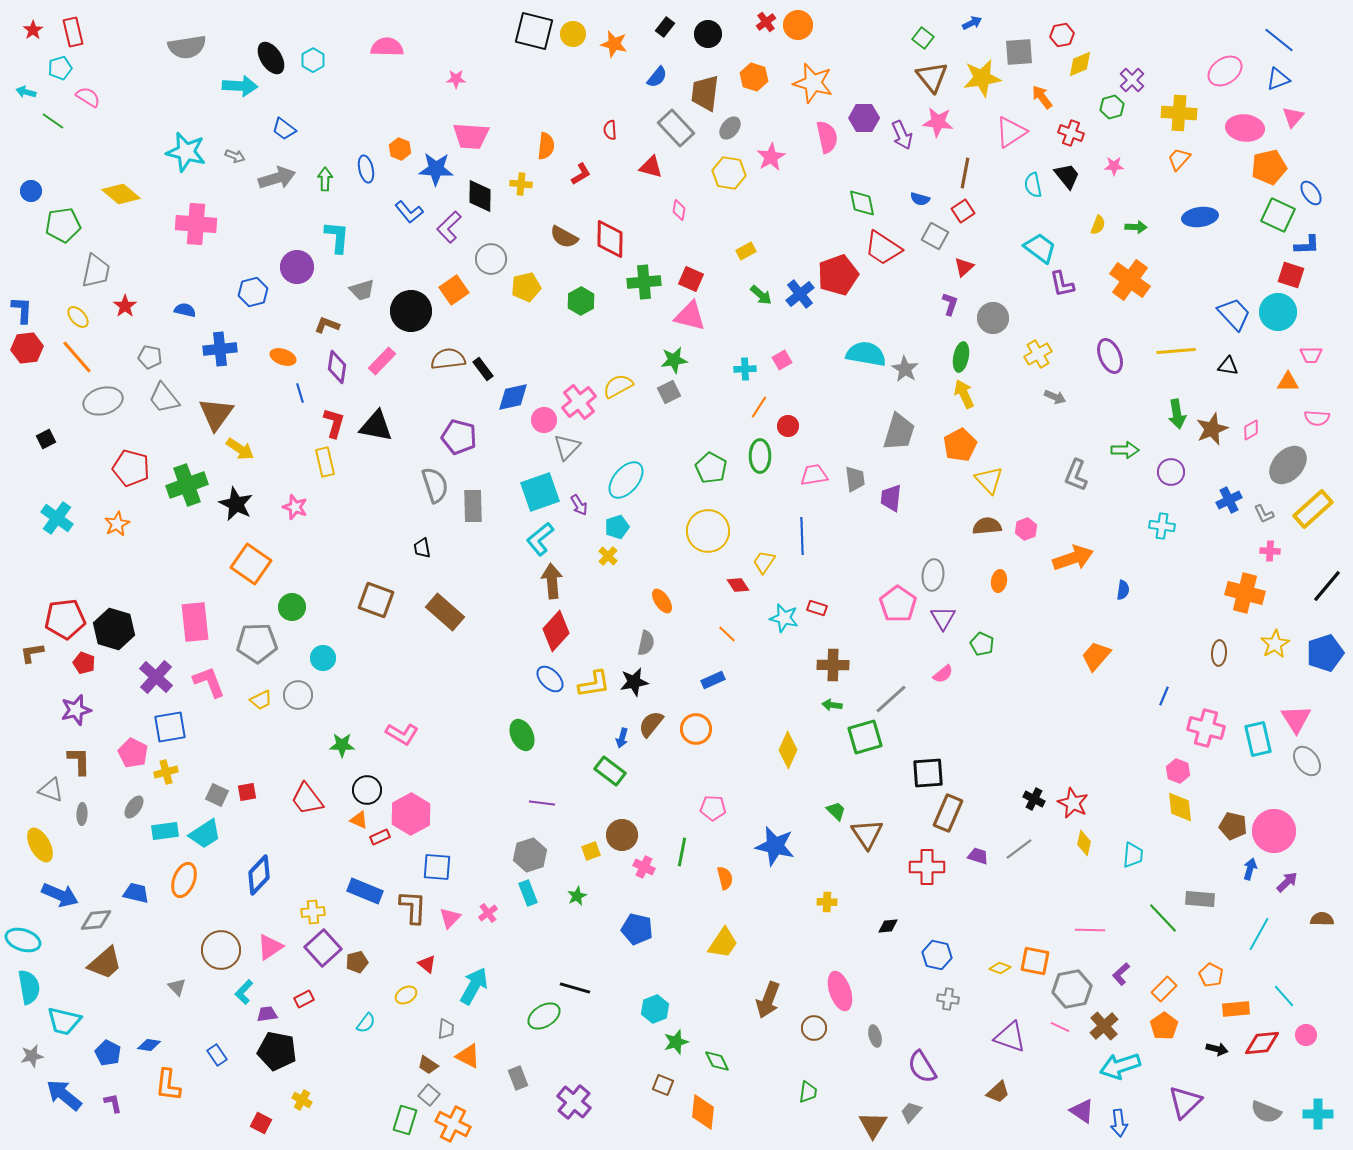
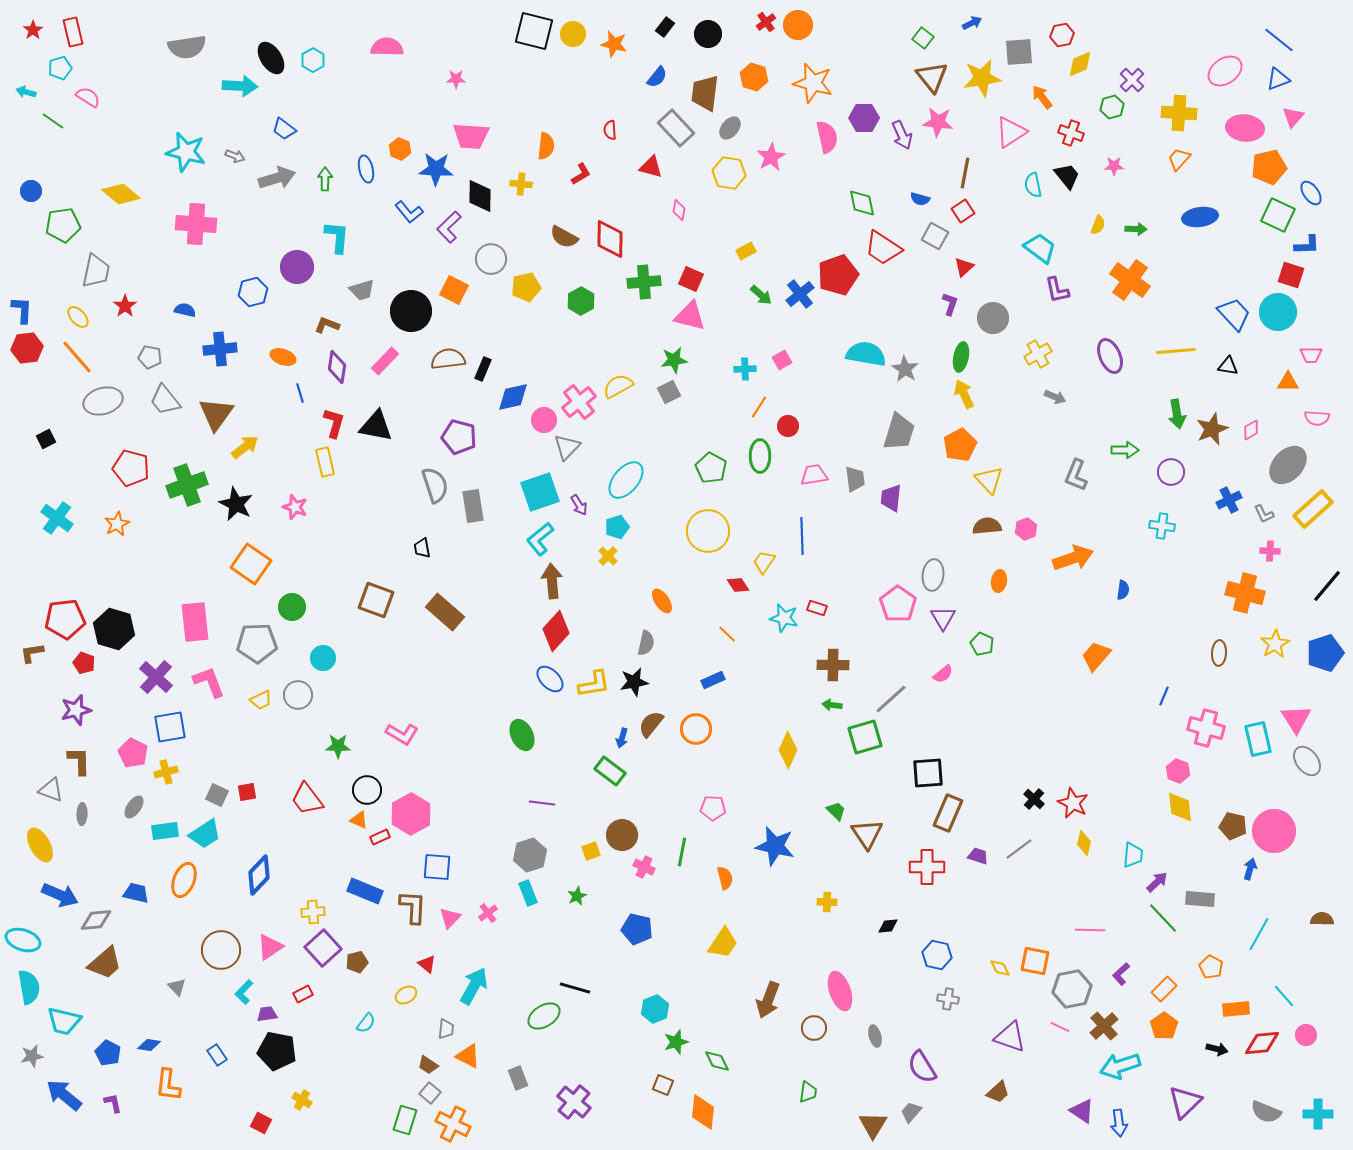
green arrow at (1136, 227): moved 2 px down
purple L-shape at (1062, 284): moved 5 px left, 6 px down
orange square at (454, 290): rotated 28 degrees counterclockwise
pink rectangle at (382, 361): moved 3 px right
black rectangle at (483, 369): rotated 60 degrees clockwise
gray trapezoid at (164, 398): moved 1 px right, 2 px down
yellow arrow at (240, 449): moved 5 px right, 2 px up; rotated 72 degrees counterclockwise
gray rectangle at (473, 506): rotated 8 degrees counterclockwise
green star at (342, 745): moved 4 px left, 1 px down
black cross at (1034, 799): rotated 15 degrees clockwise
purple arrow at (1287, 882): moved 130 px left
yellow diamond at (1000, 968): rotated 45 degrees clockwise
orange pentagon at (1211, 975): moved 8 px up
red rectangle at (304, 999): moved 1 px left, 5 px up
gray square at (429, 1095): moved 1 px right, 2 px up
